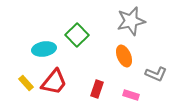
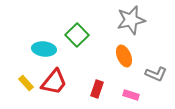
gray star: moved 1 px up
cyan ellipse: rotated 15 degrees clockwise
